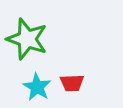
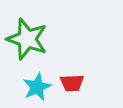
cyan star: rotated 16 degrees clockwise
